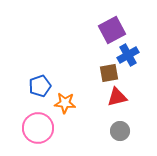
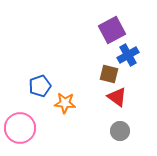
brown square: moved 1 px down; rotated 24 degrees clockwise
red triangle: rotated 50 degrees clockwise
pink circle: moved 18 px left
